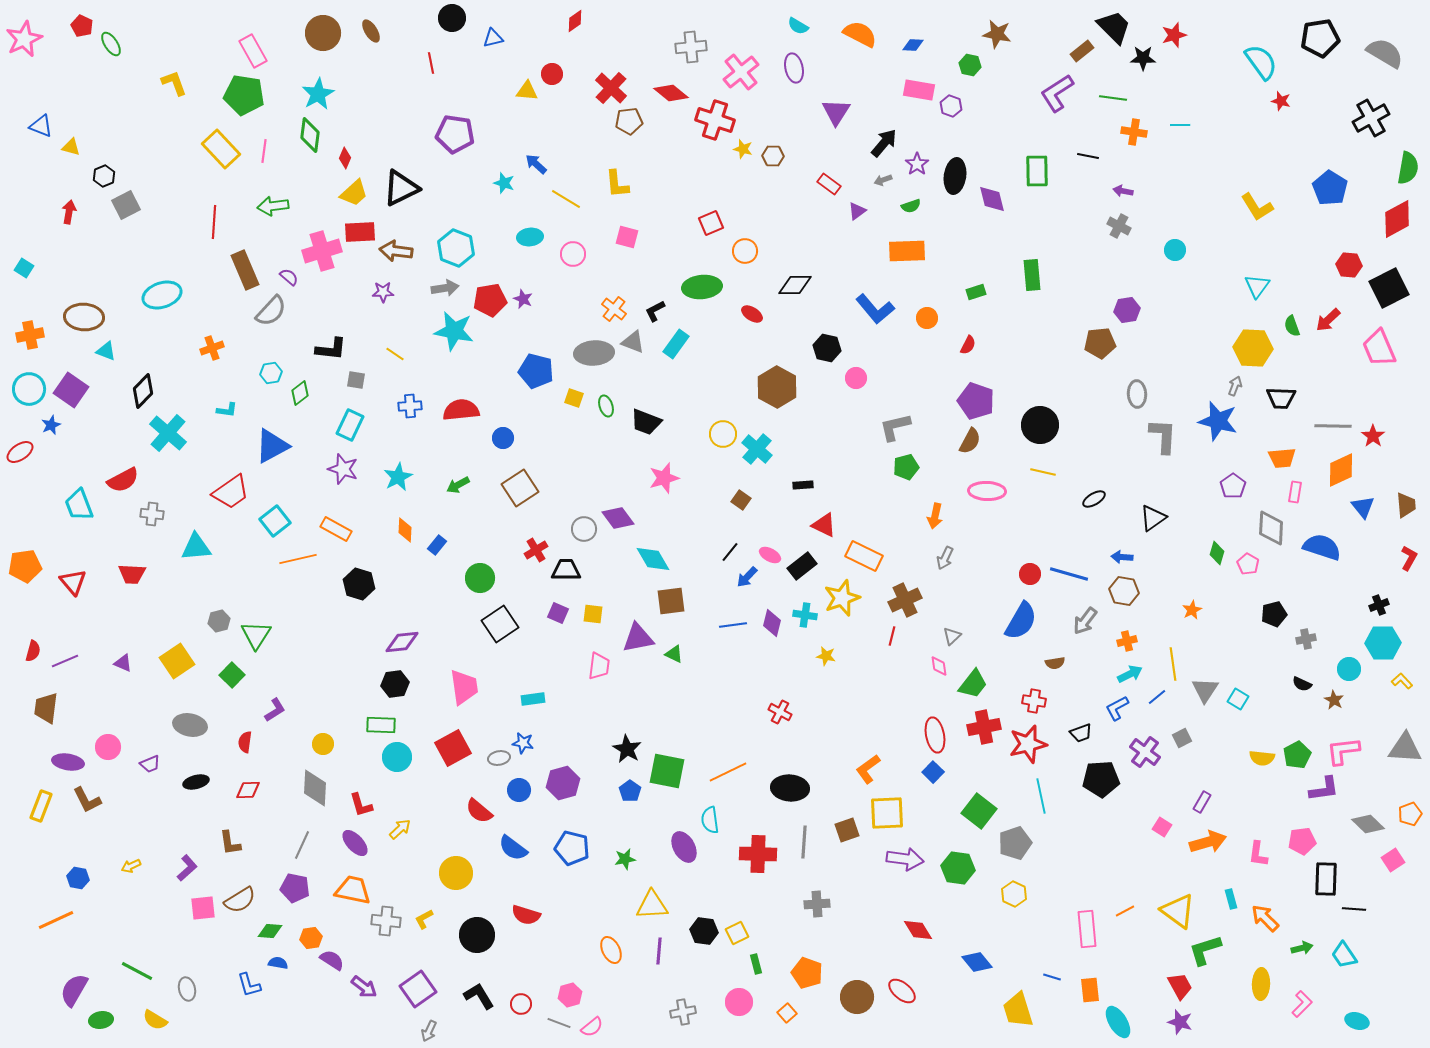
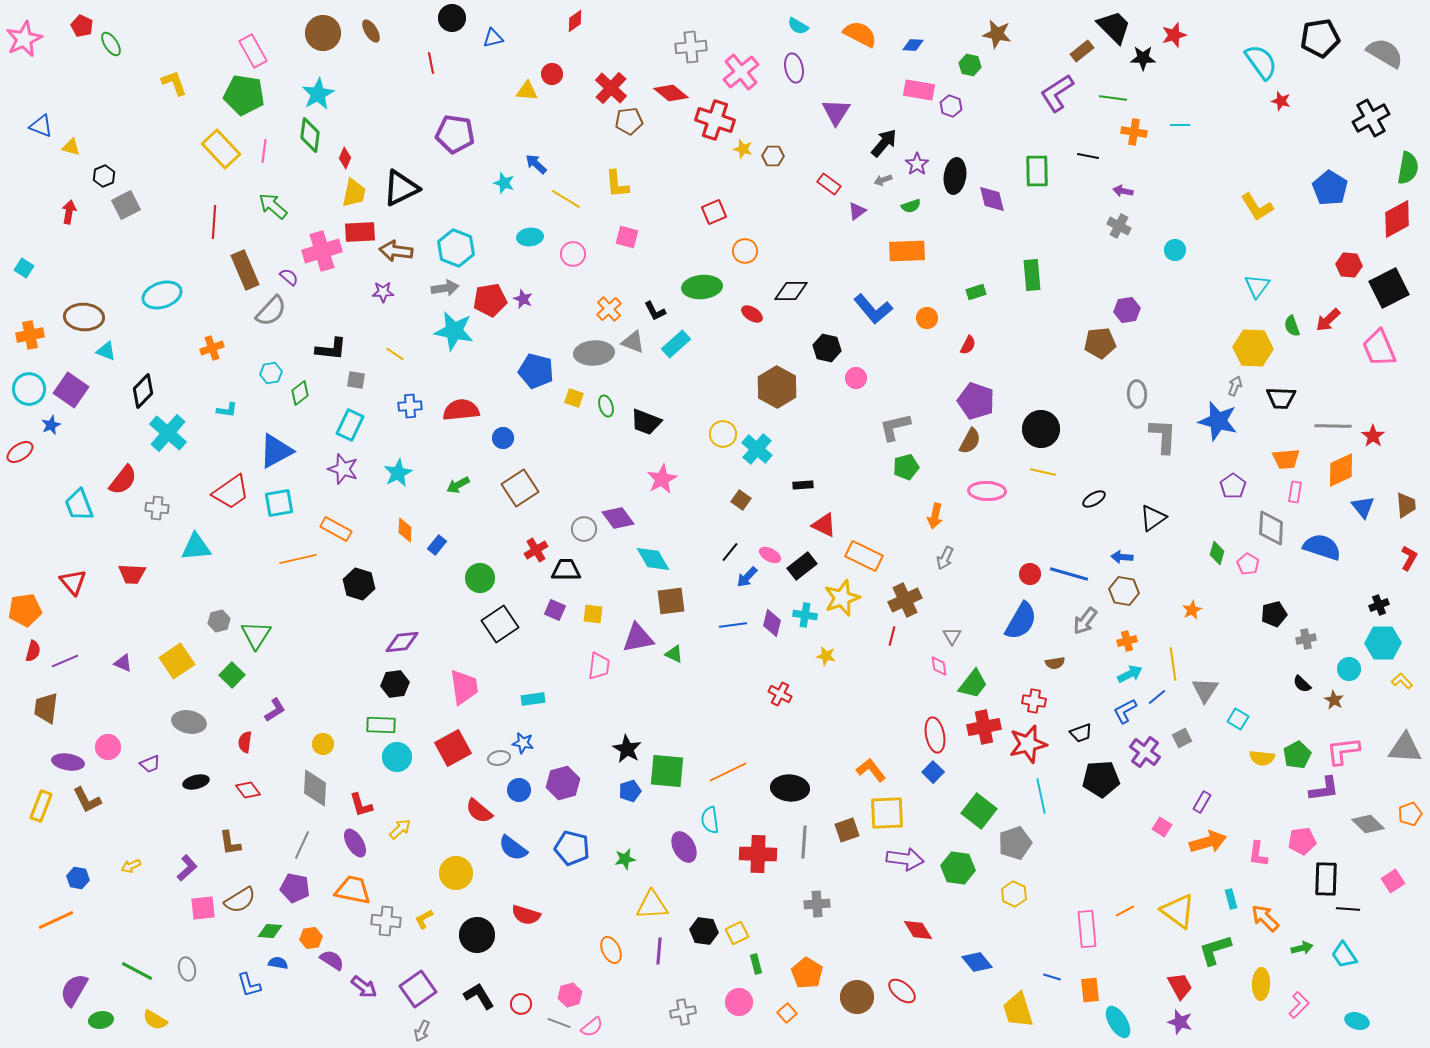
yellow trapezoid at (354, 193): rotated 36 degrees counterclockwise
green arrow at (273, 206): rotated 48 degrees clockwise
red square at (711, 223): moved 3 px right, 11 px up
black diamond at (795, 285): moved 4 px left, 6 px down
orange cross at (614, 309): moved 5 px left; rotated 10 degrees clockwise
blue L-shape at (875, 309): moved 2 px left
black L-shape at (655, 311): rotated 90 degrees counterclockwise
cyan rectangle at (676, 344): rotated 12 degrees clockwise
black circle at (1040, 425): moved 1 px right, 4 px down
blue triangle at (272, 446): moved 4 px right, 5 px down
orange trapezoid at (1282, 458): moved 4 px right, 1 px down
cyan star at (398, 477): moved 4 px up
pink star at (664, 478): moved 2 px left, 1 px down; rotated 12 degrees counterclockwise
red semicircle at (123, 480): rotated 24 degrees counterclockwise
gray cross at (152, 514): moved 5 px right, 6 px up
cyan square at (275, 521): moved 4 px right, 18 px up; rotated 28 degrees clockwise
orange pentagon at (25, 566): moved 44 px down
purple square at (558, 613): moved 3 px left, 3 px up
gray triangle at (952, 636): rotated 18 degrees counterclockwise
black semicircle at (1302, 684): rotated 18 degrees clockwise
cyan square at (1238, 699): moved 20 px down
blue L-shape at (1117, 708): moved 8 px right, 3 px down
red cross at (780, 712): moved 18 px up
gray ellipse at (190, 725): moved 1 px left, 3 px up
orange L-shape at (868, 769): moved 3 px right, 1 px down; rotated 88 degrees clockwise
green square at (667, 771): rotated 6 degrees counterclockwise
red diamond at (248, 790): rotated 55 degrees clockwise
blue pentagon at (630, 791): rotated 20 degrees clockwise
purple ellipse at (355, 843): rotated 12 degrees clockwise
pink square at (1393, 860): moved 21 px down
black line at (1354, 909): moved 6 px left
green L-shape at (1205, 950): moved 10 px right
orange pentagon at (807, 973): rotated 12 degrees clockwise
gray ellipse at (187, 989): moved 20 px up
pink L-shape at (1302, 1004): moved 3 px left, 1 px down
gray arrow at (429, 1031): moved 7 px left
